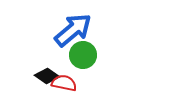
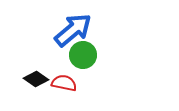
black diamond: moved 11 px left, 3 px down
